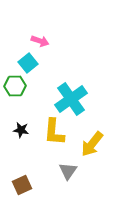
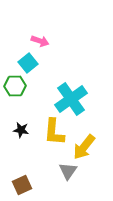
yellow arrow: moved 8 px left, 3 px down
